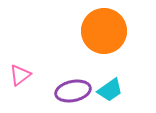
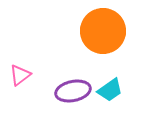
orange circle: moved 1 px left
